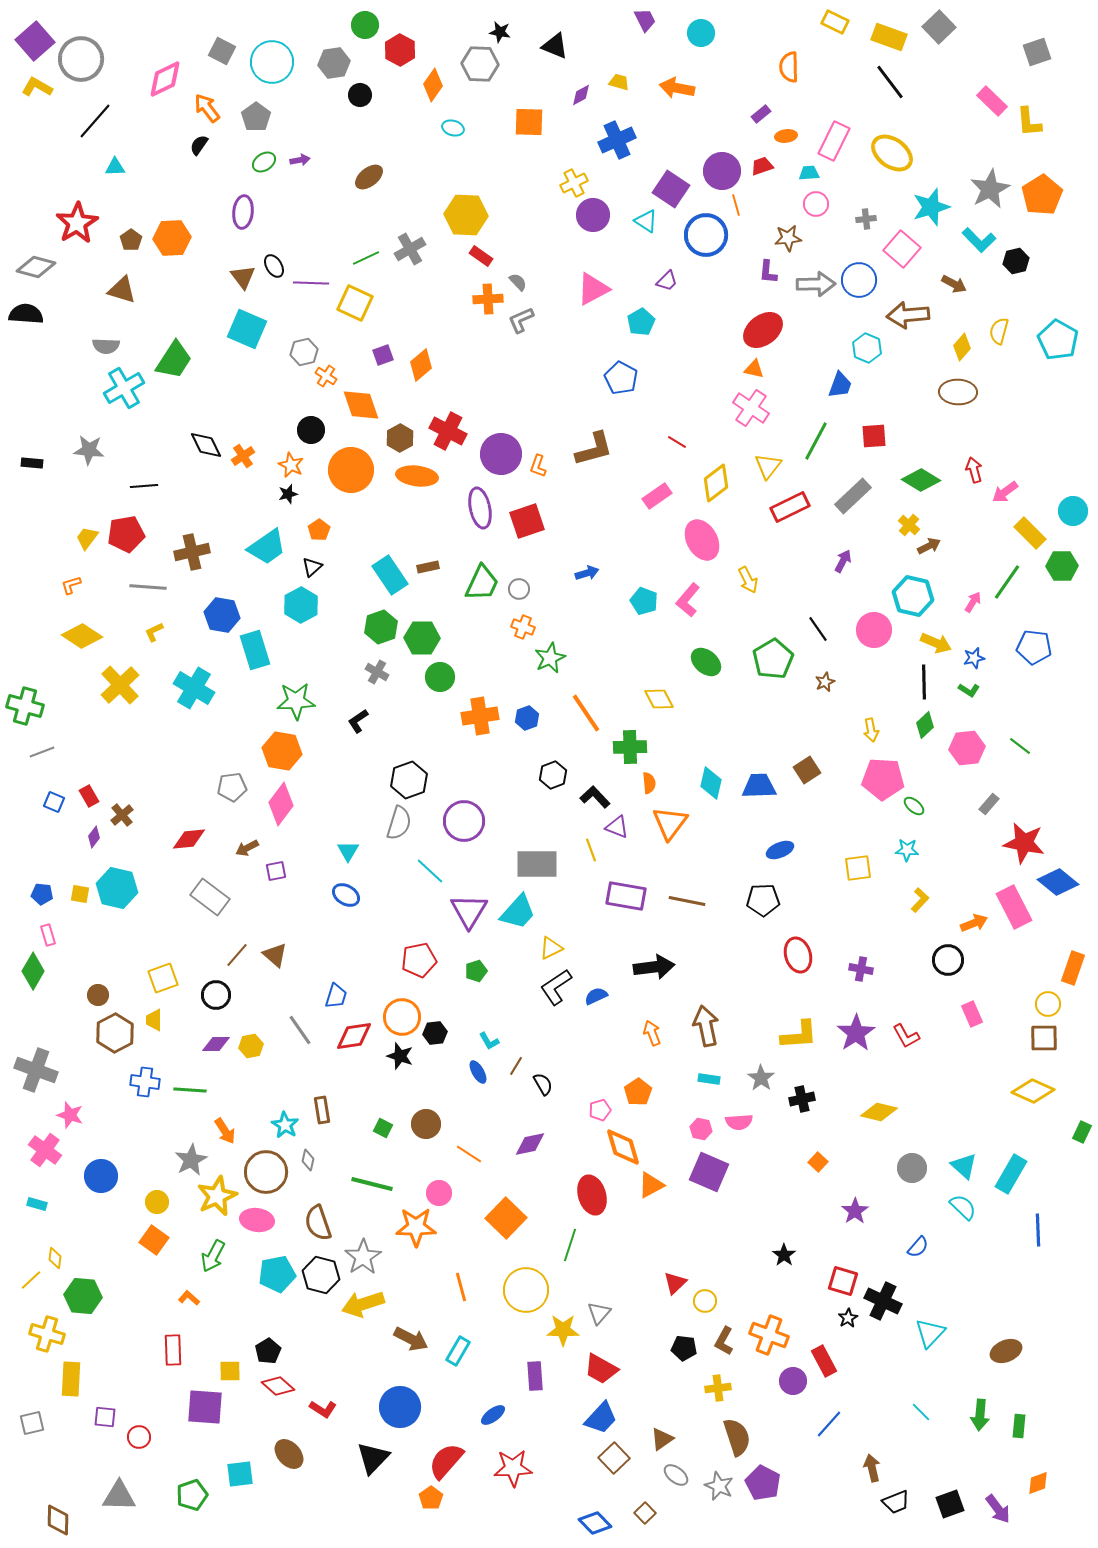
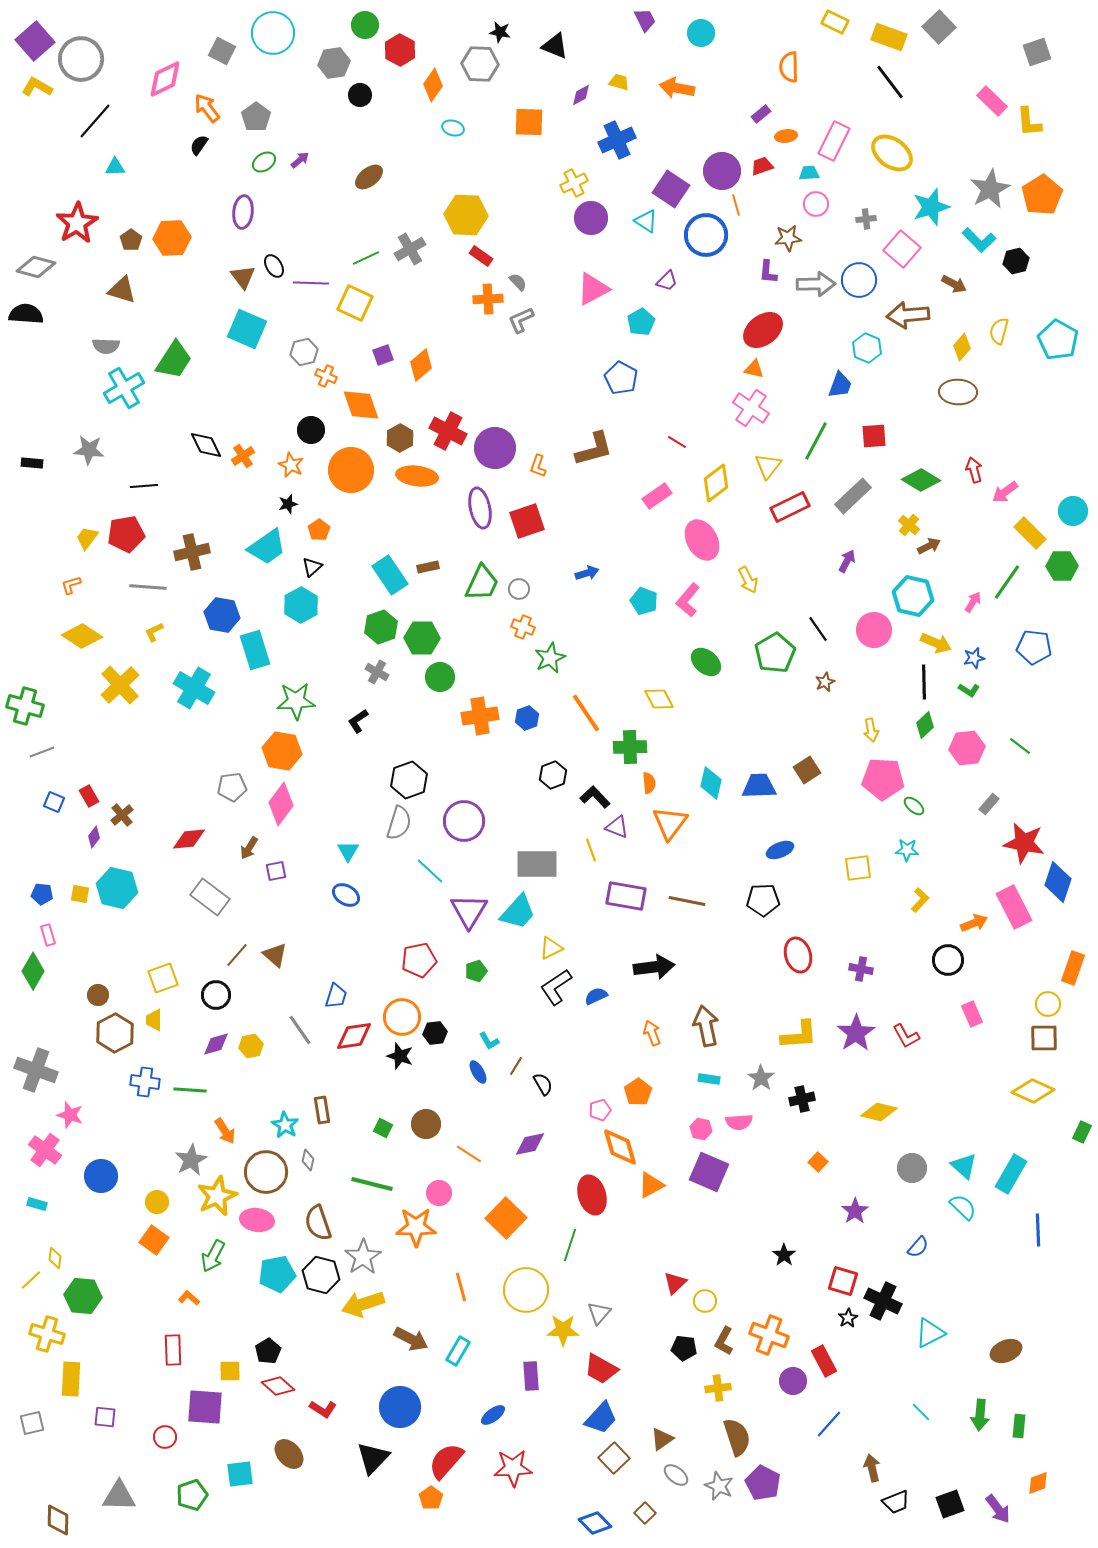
cyan circle at (272, 62): moved 1 px right, 29 px up
purple arrow at (300, 160): rotated 30 degrees counterclockwise
purple circle at (593, 215): moved 2 px left, 3 px down
orange cross at (326, 376): rotated 10 degrees counterclockwise
purple circle at (501, 454): moved 6 px left, 6 px up
black star at (288, 494): moved 10 px down
purple arrow at (843, 561): moved 4 px right
green pentagon at (773, 659): moved 2 px right, 6 px up
brown arrow at (247, 848): moved 2 px right; rotated 30 degrees counterclockwise
blue diamond at (1058, 882): rotated 69 degrees clockwise
purple diamond at (216, 1044): rotated 16 degrees counterclockwise
orange diamond at (623, 1147): moved 3 px left
cyan triangle at (930, 1333): rotated 20 degrees clockwise
purple rectangle at (535, 1376): moved 4 px left
red circle at (139, 1437): moved 26 px right
